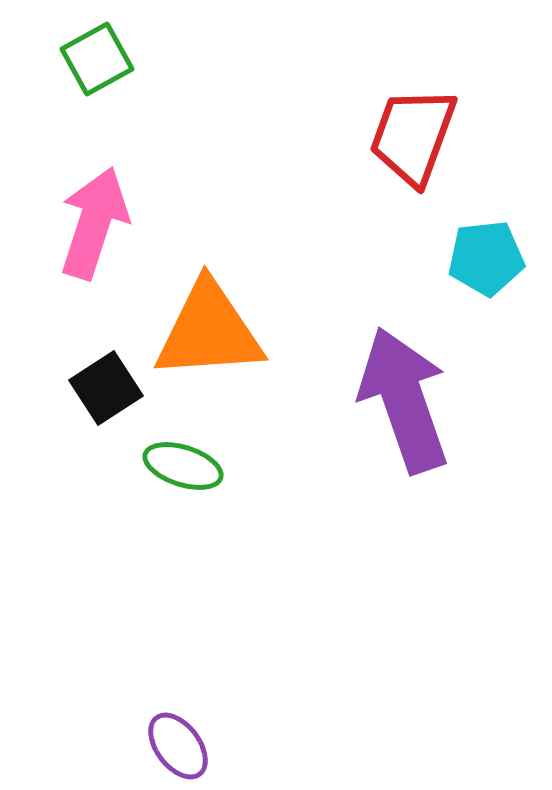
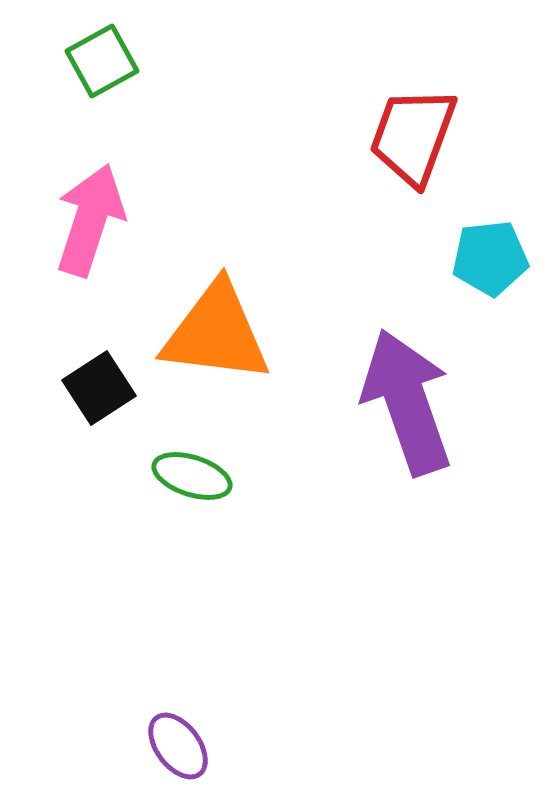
green square: moved 5 px right, 2 px down
pink arrow: moved 4 px left, 3 px up
cyan pentagon: moved 4 px right
orange triangle: moved 7 px right, 2 px down; rotated 11 degrees clockwise
black square: moved 7 px left
purple arrow: moved 3 px right, 2 px down
green ellipse: moved 9 px right, 10 px down
